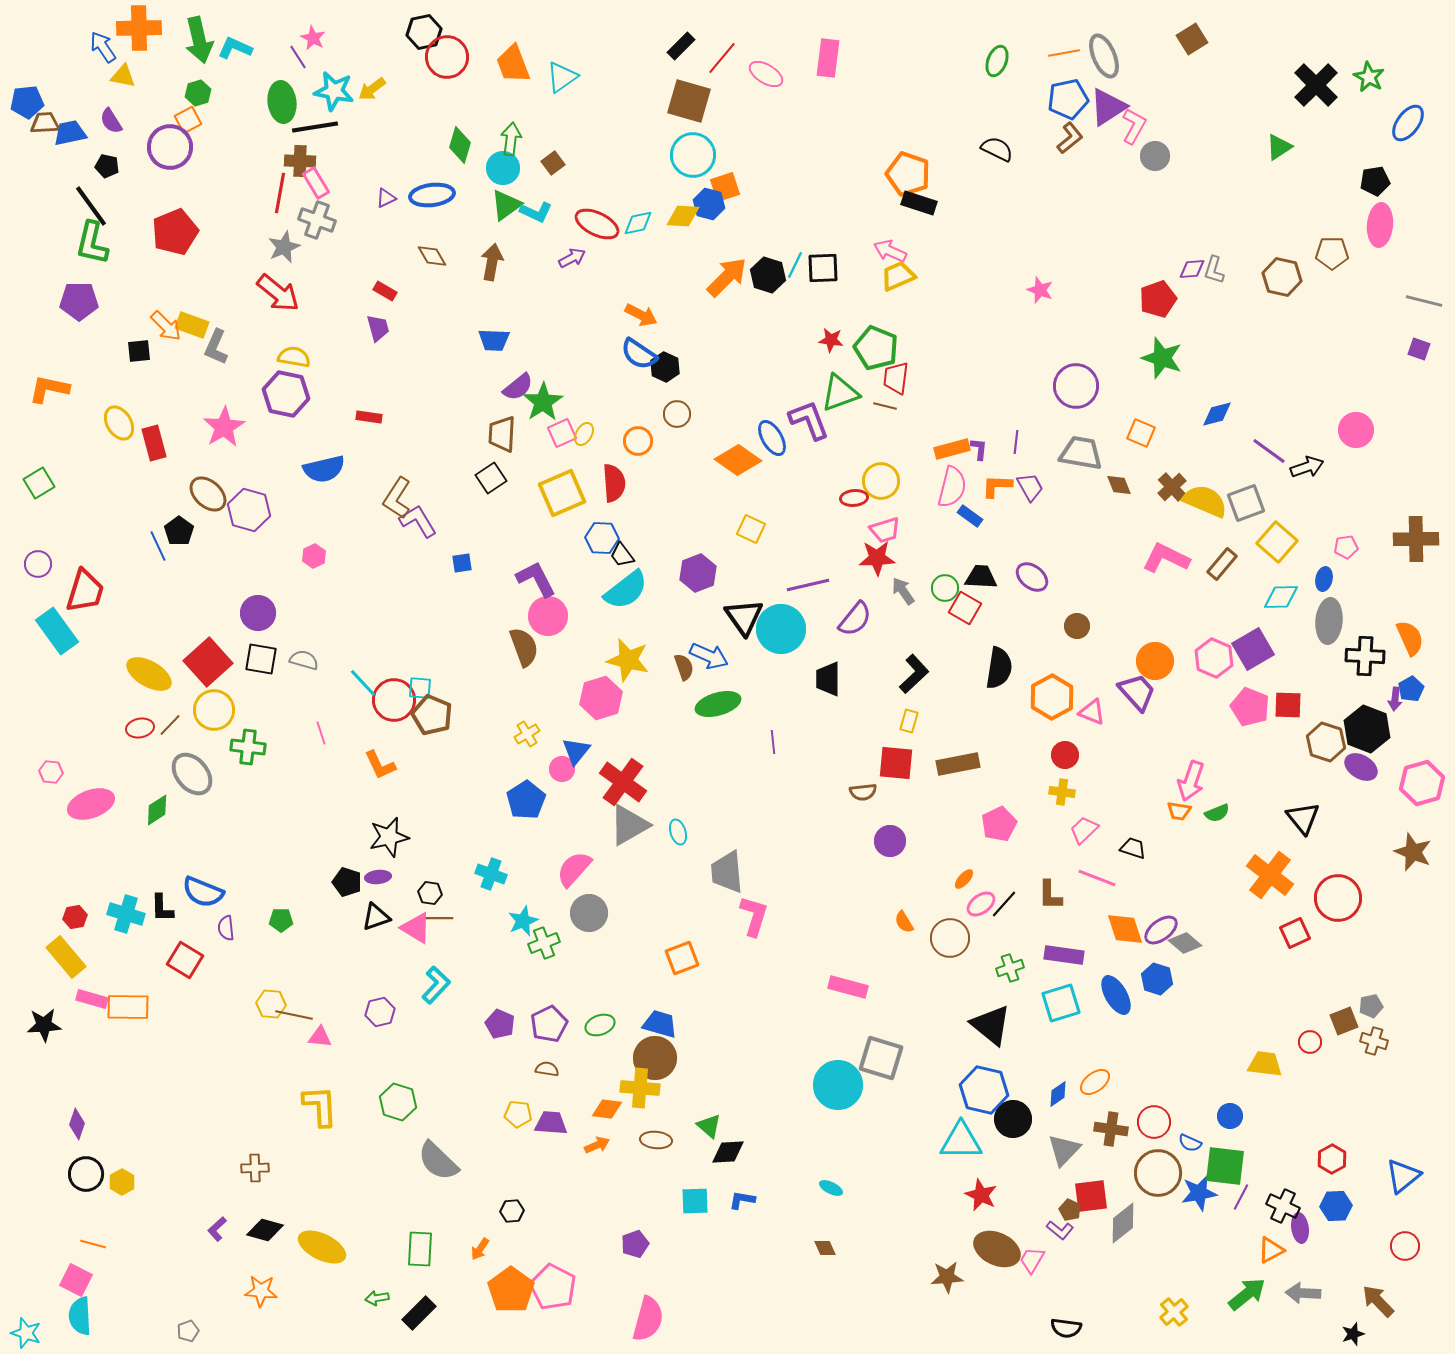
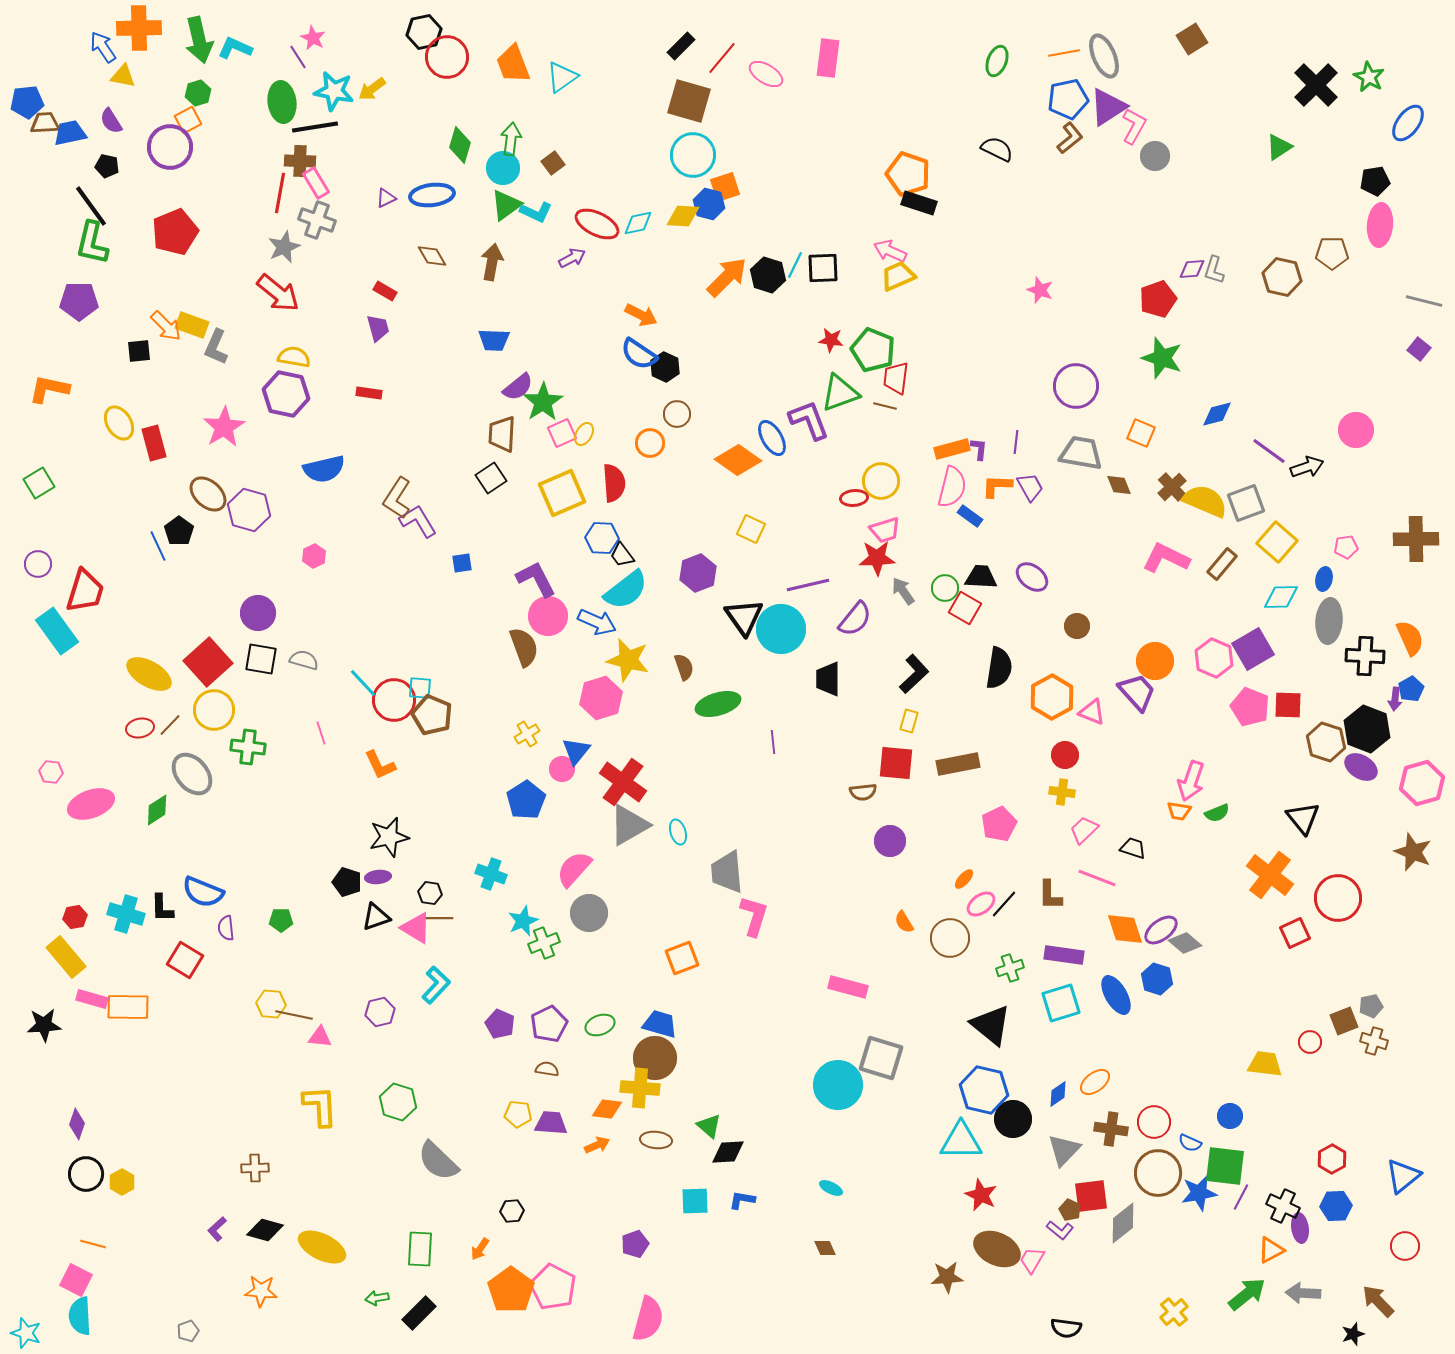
green pentagon at (876, 348): moved 3 px left, 2 px down
purple square at (1419, 349): rotated 20 degrees clockwise
red rectangle at (369, 417): moved 24 px up
orange circle at (638, 441): moved 12 px right, 2 px down
blue arrow at (709, 656): moved 112 px left, 34 px up
